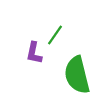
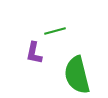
green line: moved 4 px up; rotated 40 degrees clockwise
